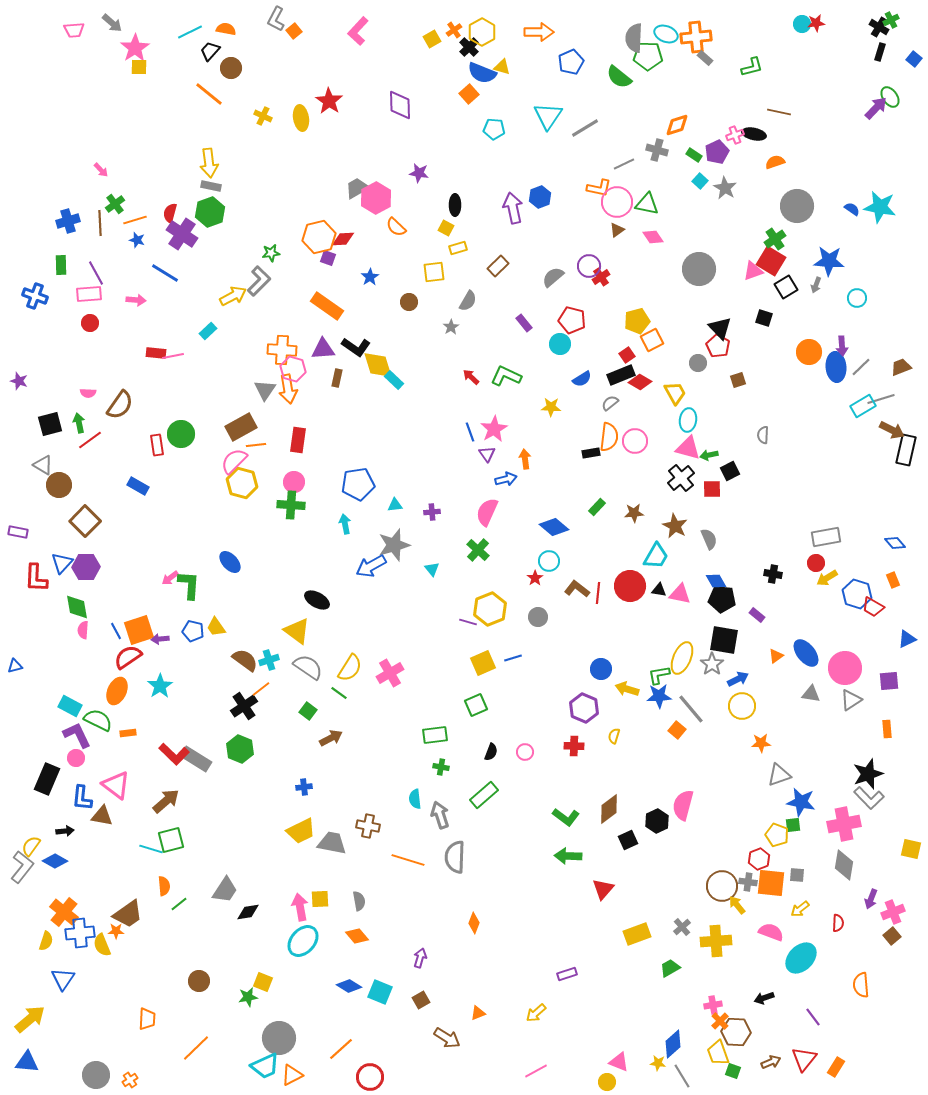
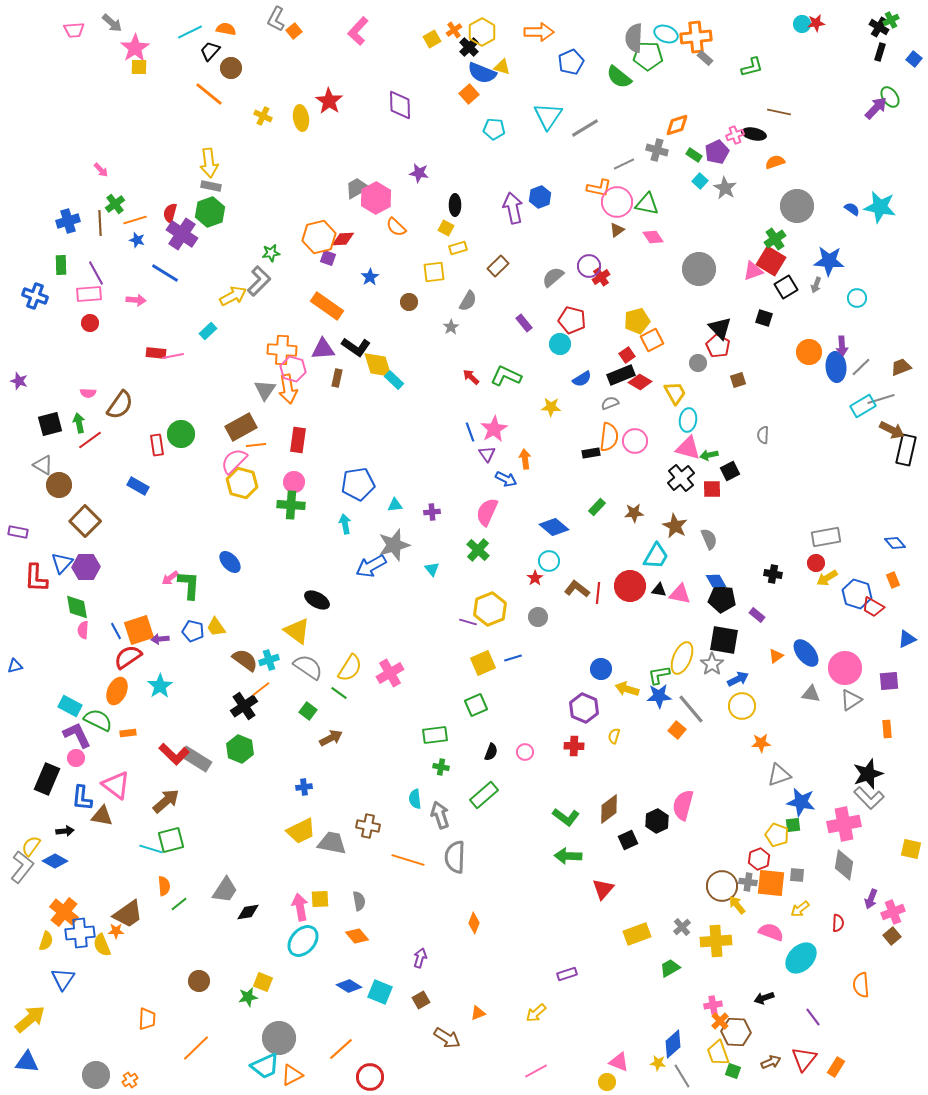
gray semicircle at (610, 403): rotated 18 degrees clockwise
blue arrow at (506, 479): rotated 40 degrees clockwise
